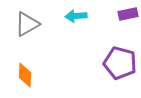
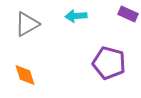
purple rectangle: rotated 36 degrees clockwise
purple pentagon: moved 11 px left
orange diamond: rotated 20 degrees counterclockwise
